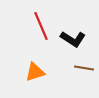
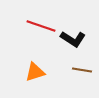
red line: rotated 48 degrees counterclockwise
brown line: moved 2 px left, 2 px down
